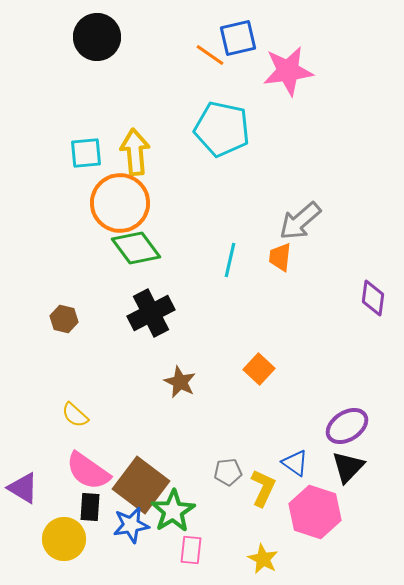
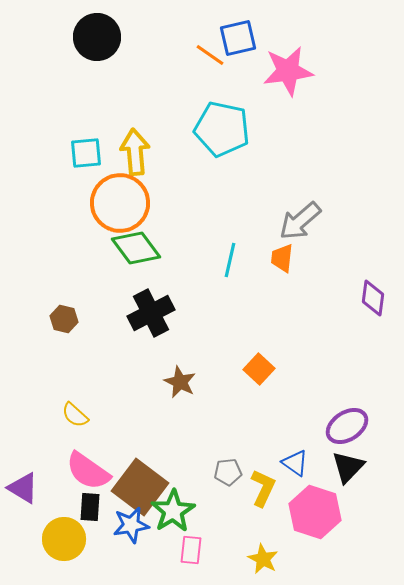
orange trapezoid: moved 2 px right, 1 px down
brown square: moved 1 px left, 2 px down
